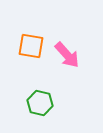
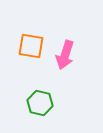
pink arrow: moved 2 px left; rotated 60 degrees clockwise
